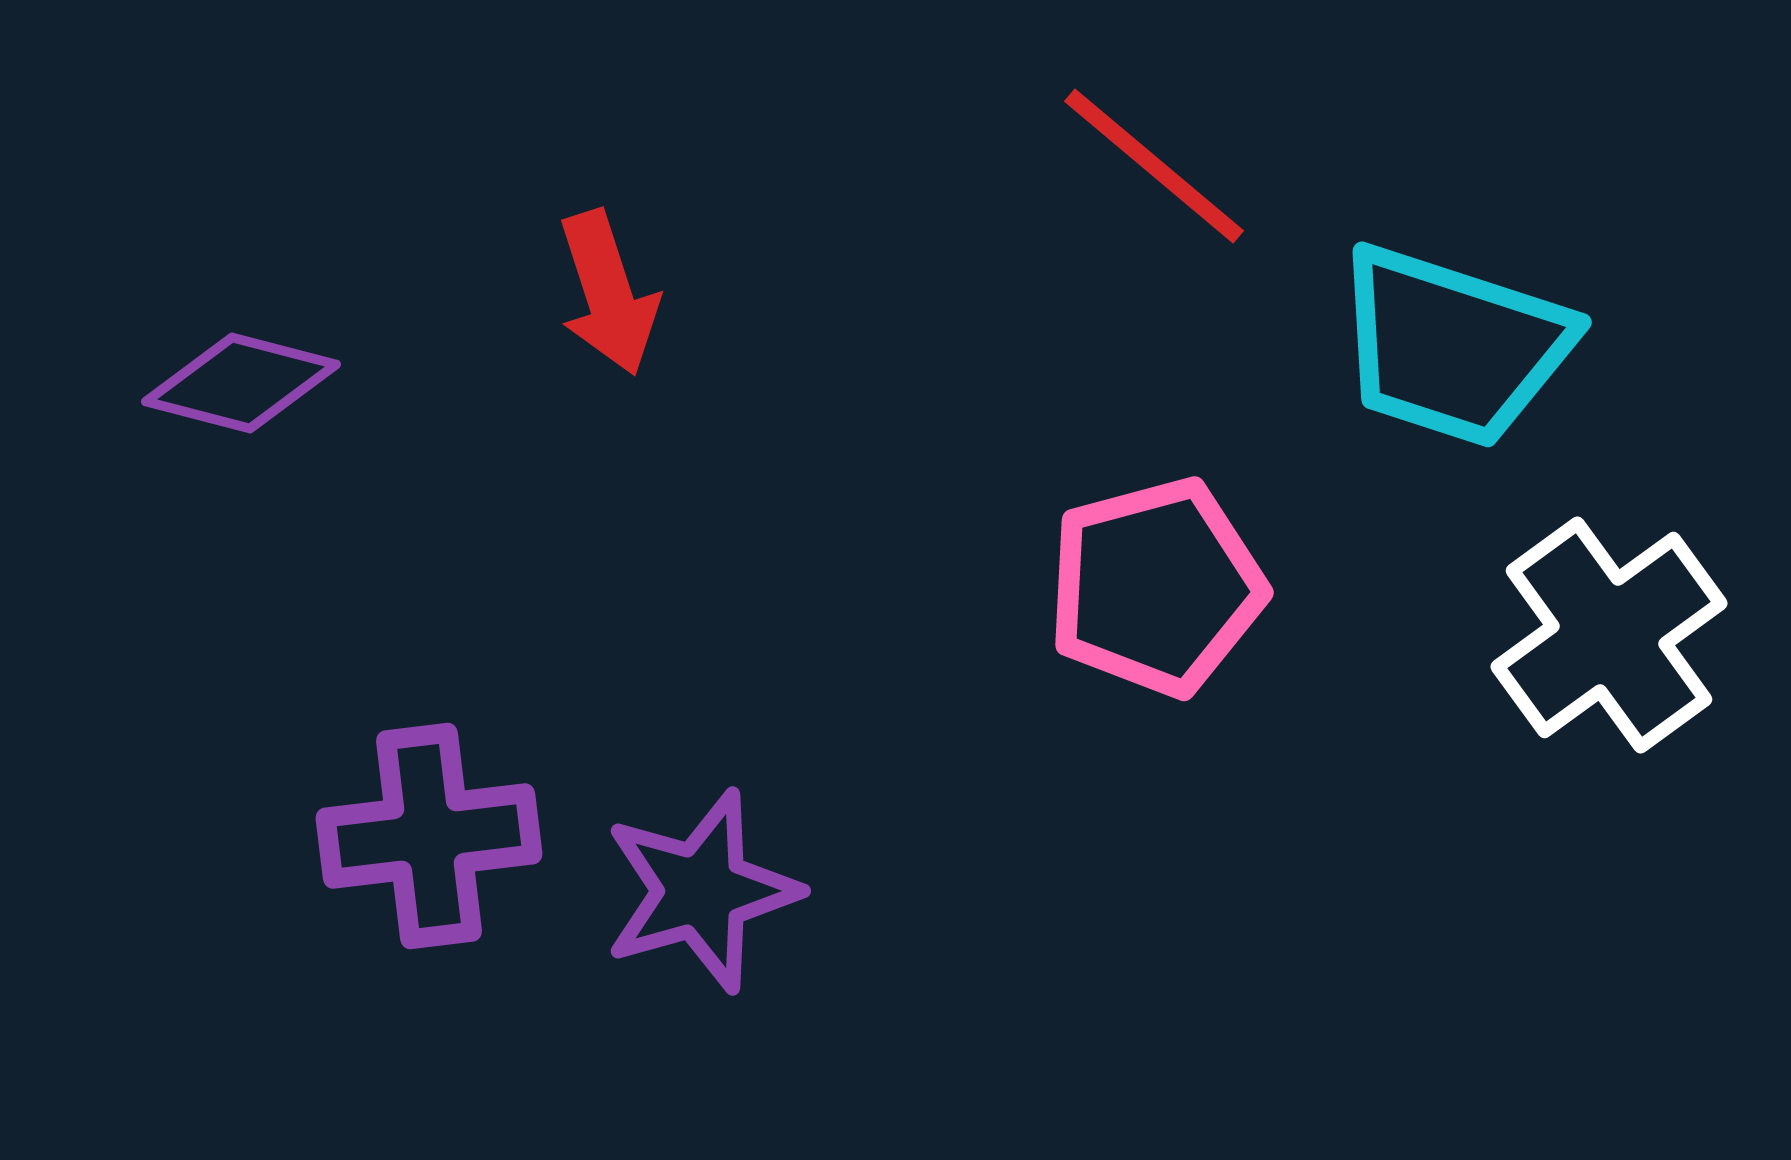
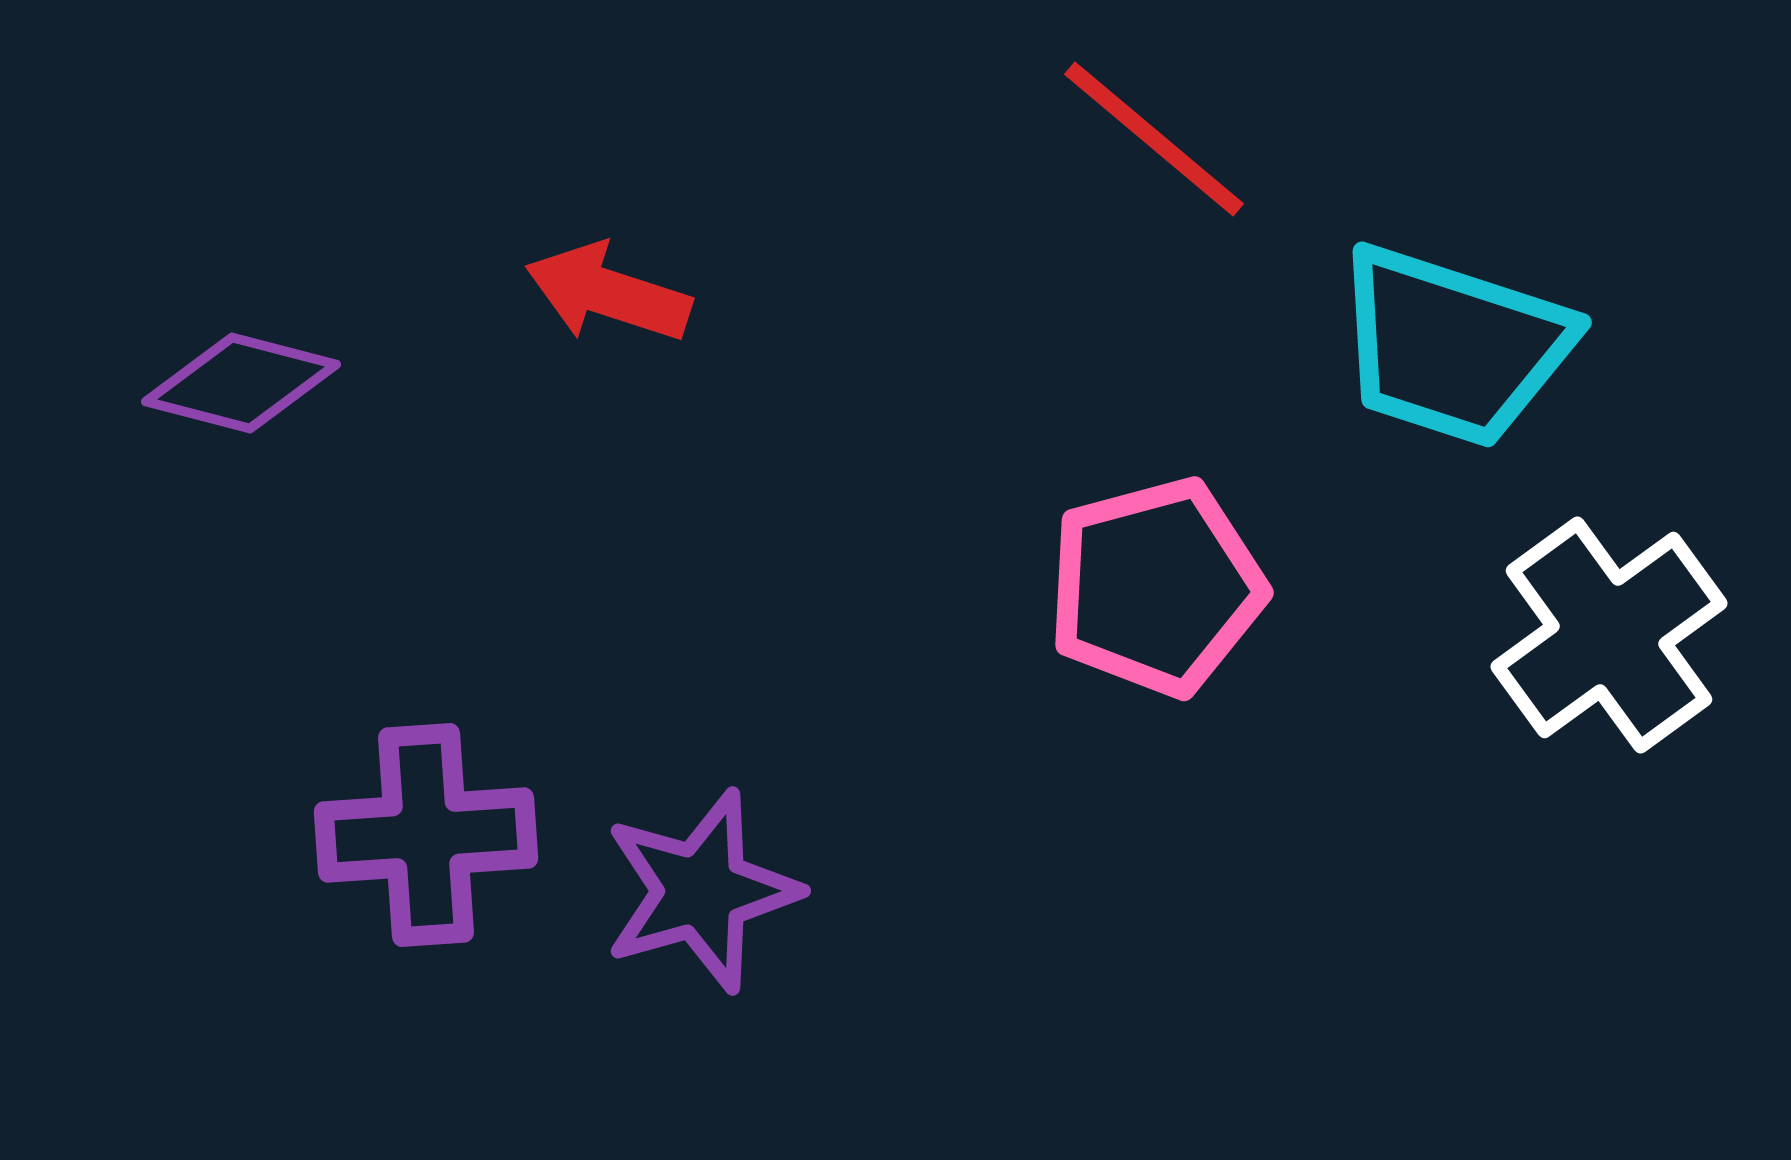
red line: moved 27 px up
red arrow: rotated 126 degrees clockwise
purple cross: moved 3 px left, 1 px up; rotated 3 degrees clockwise
